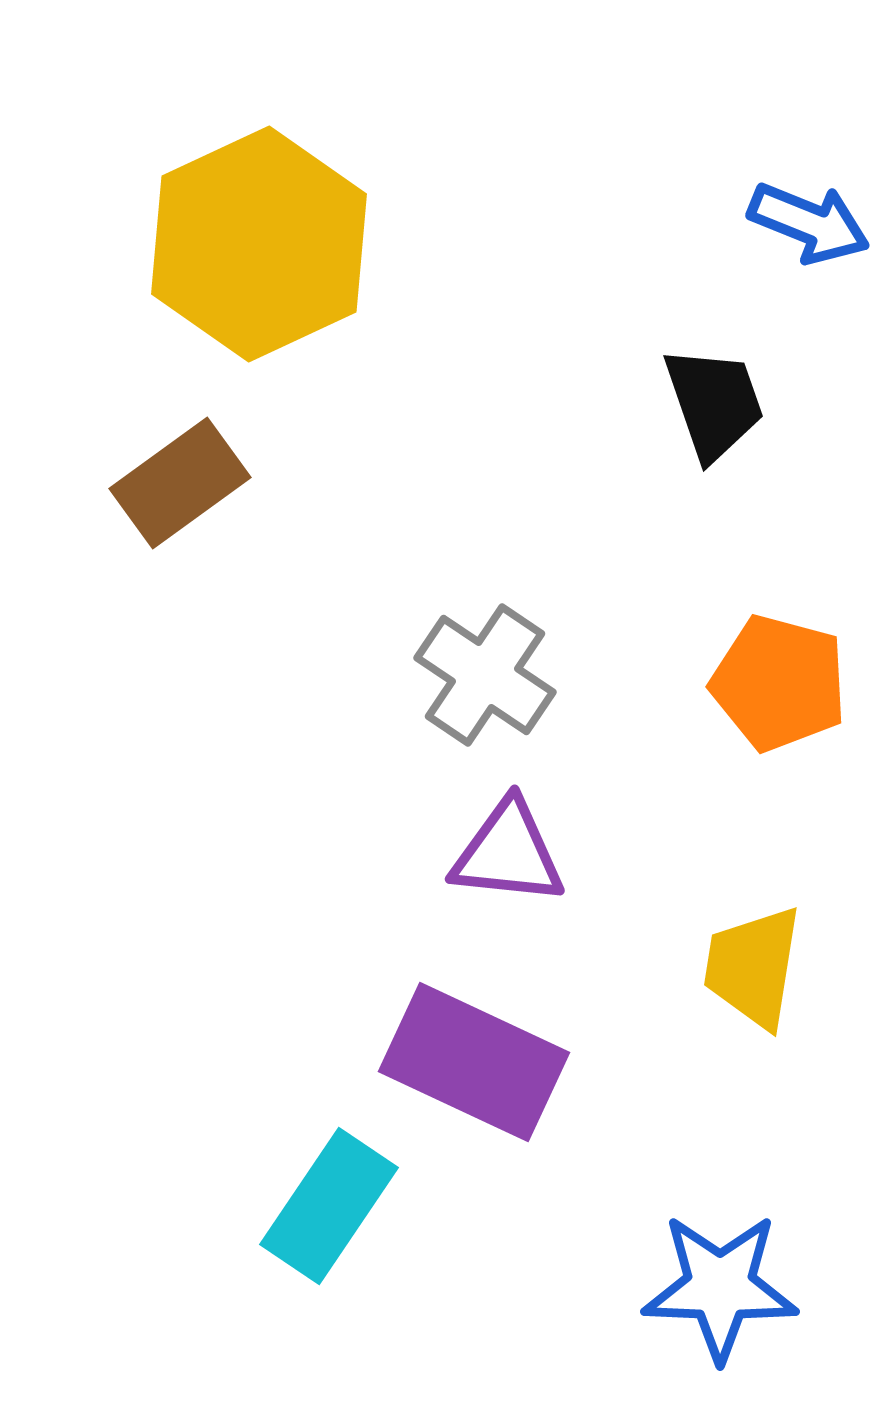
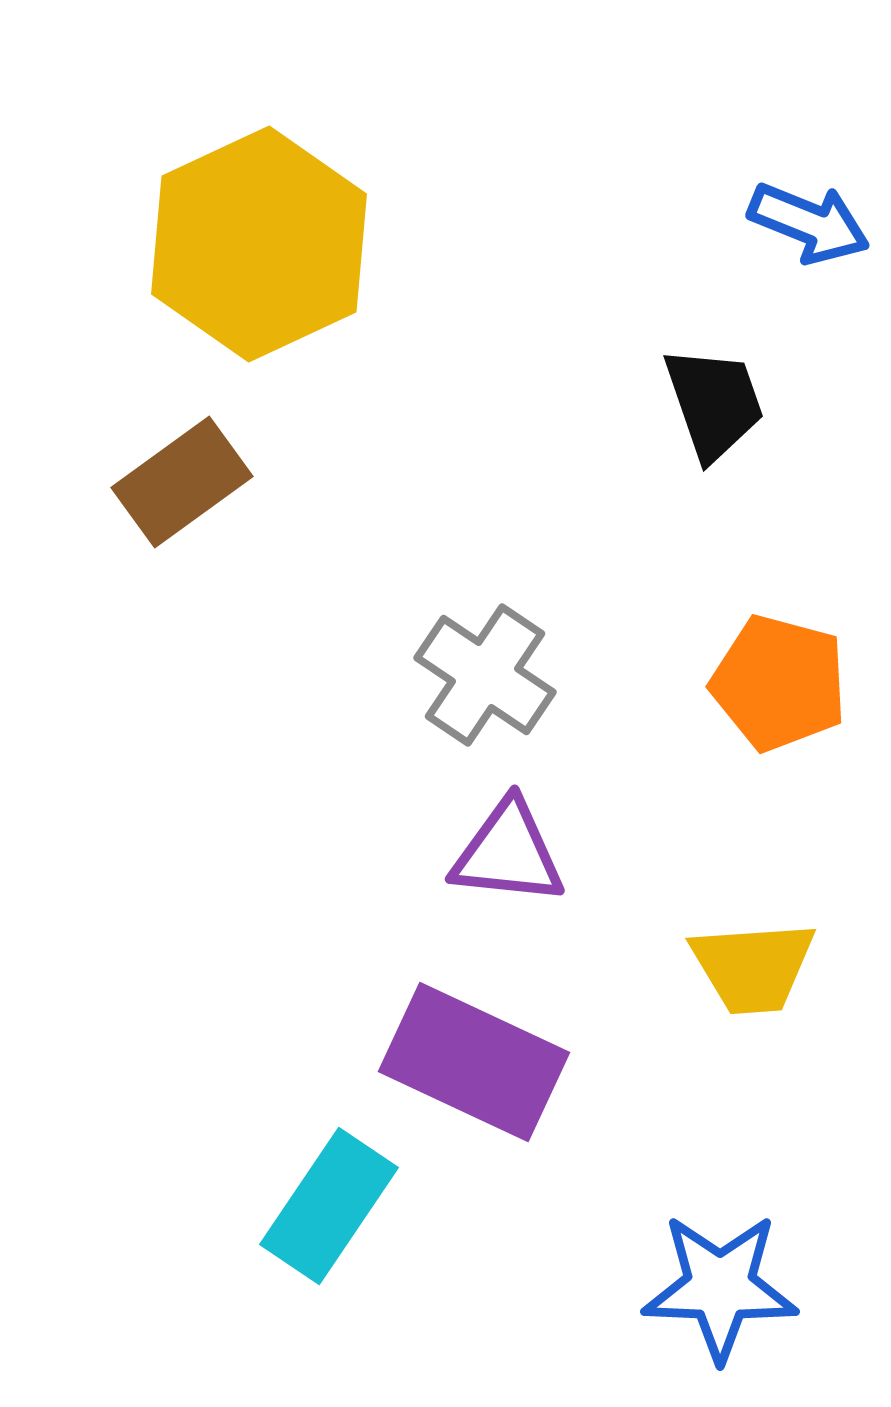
brown rectangle: moved 2 px right, 1 px up
yellow trapezoid: rotated 103 degrees counterclockwise
